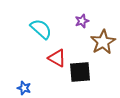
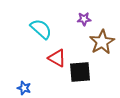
purple star: moved 2 px right, 2 px up; rotated 16 degrees clockwise
brown star: moved 1 px left
